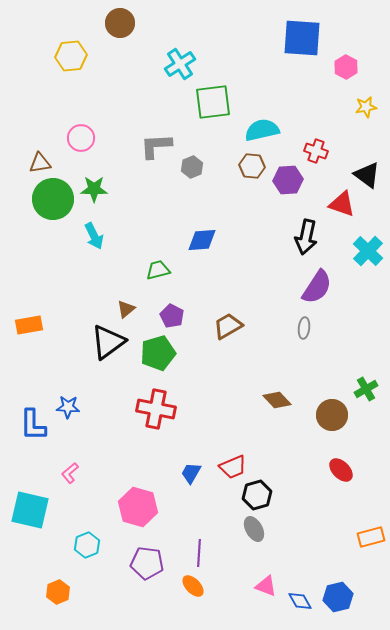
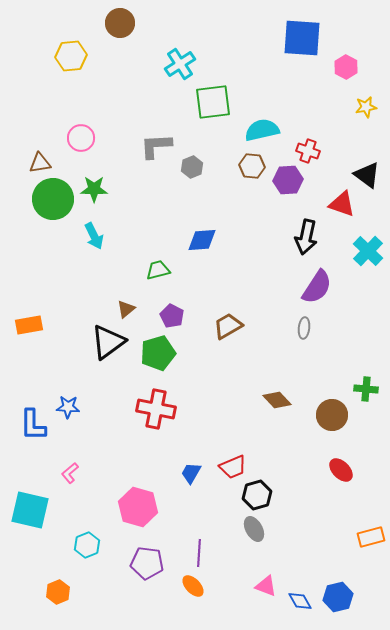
red cross at (316, 151): moved 8 px left
green cross at (366, 389): rotated 35 degrees clockwise
